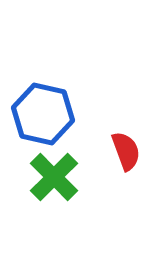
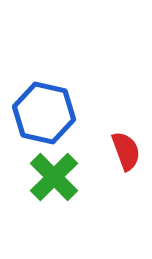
blue hexagon: moved 1 px right, 1 px up
